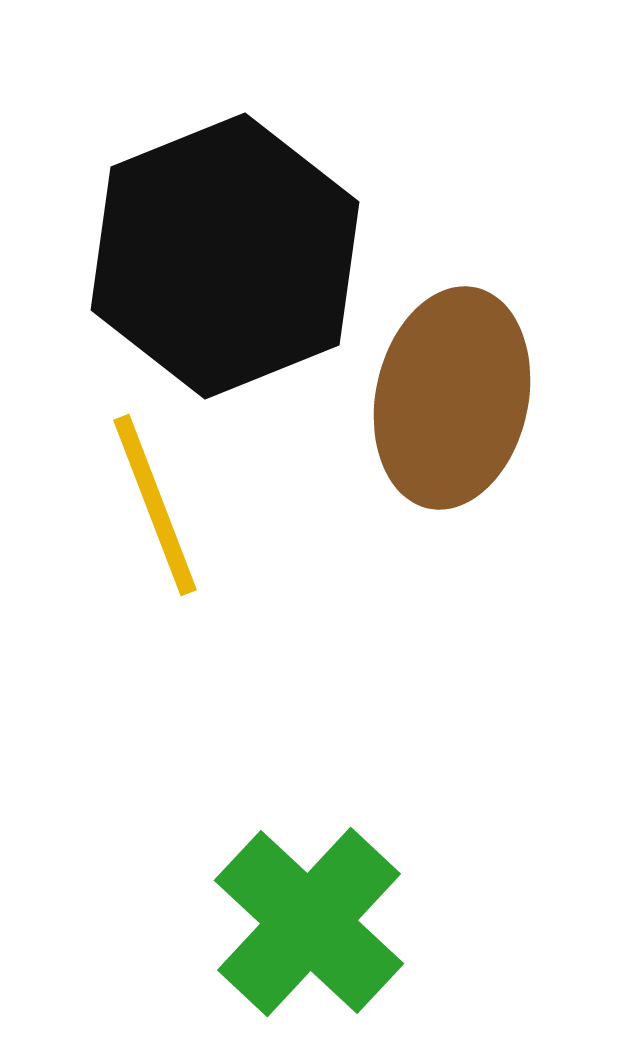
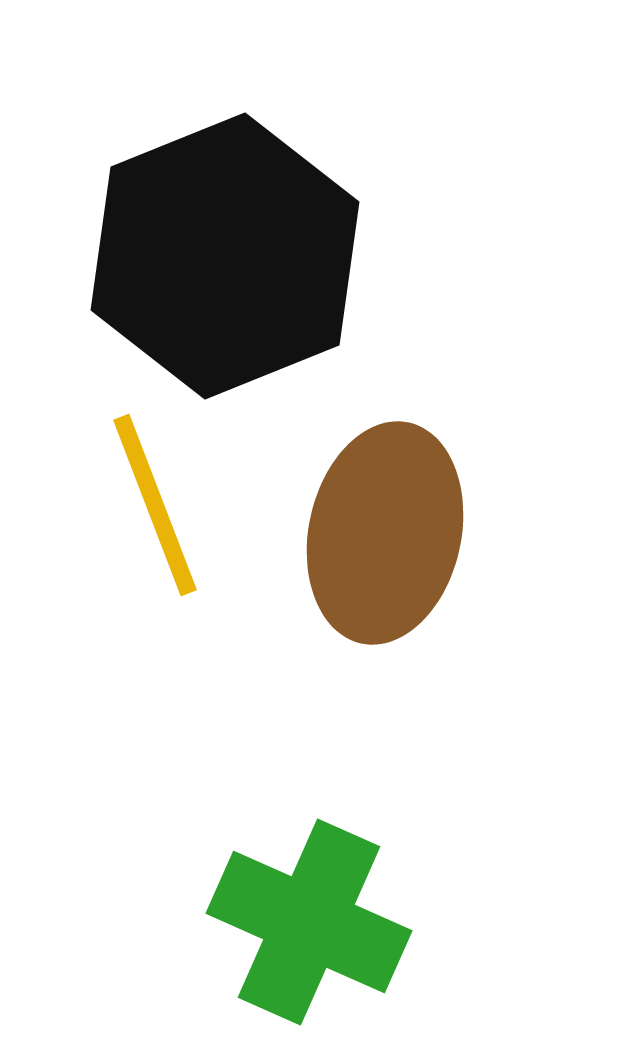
brown ellipse: moved 67 px left, 135 px down
green cross: rotated 19 degrees counterclockwise
